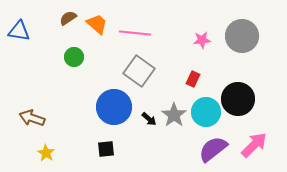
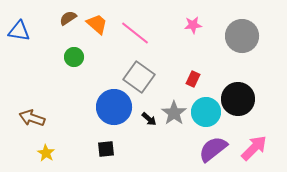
pink line: rotated 32 degrees clockwise
pink star: moved 9 px left, 15 px up
gray square: moved 6 px down
gray star: moved 2 px up
pink arrow: moved 3 px down
